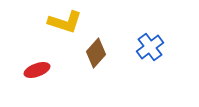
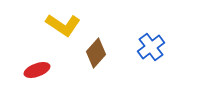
yellow L-shape: moved 2 px left, 3 px down; rotated 16 degrees clockwise
blue cross: moved 1 px right
